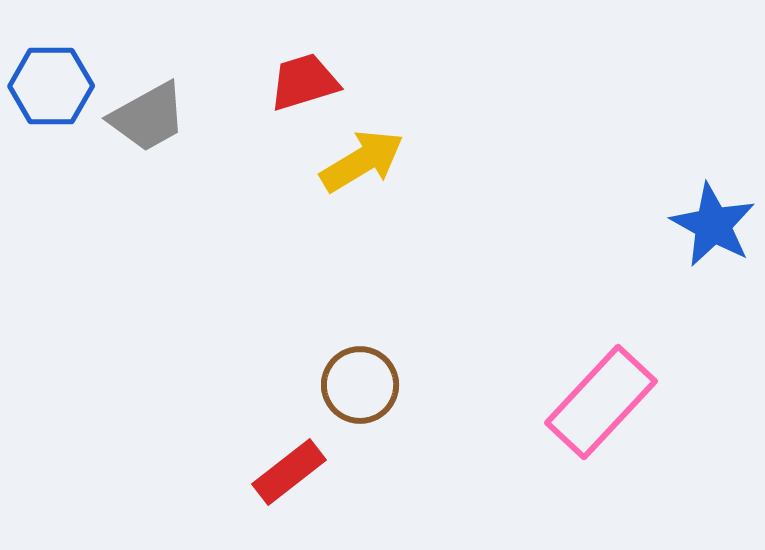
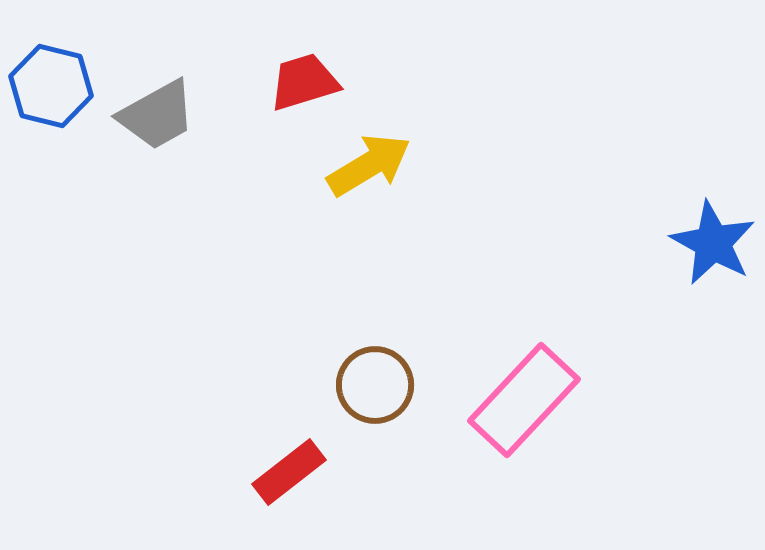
blue hexagon: rotated 14 degrees clockwise
gray trapezoid: moved 9 px right, 2 px up
yellow arrow: moved 7 px right, 4 px down
blue star: moved 18 px down
brown circle: moved 15 px right
pink rectangle: moved 77 px left, 2 px up
